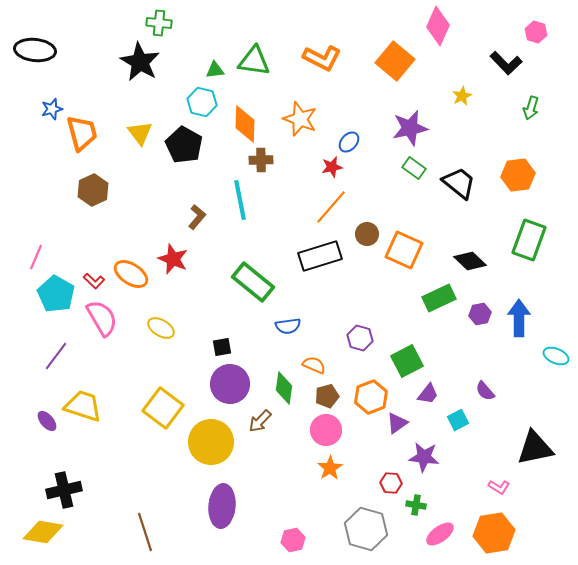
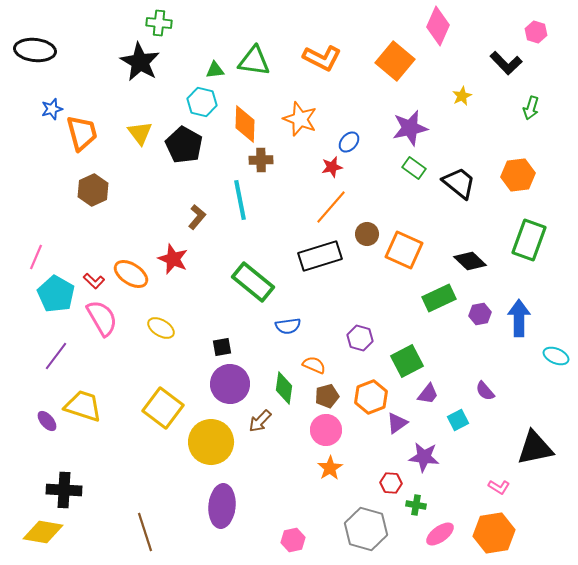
black cross at (64, 490): rotated 16 degrees clockwise
